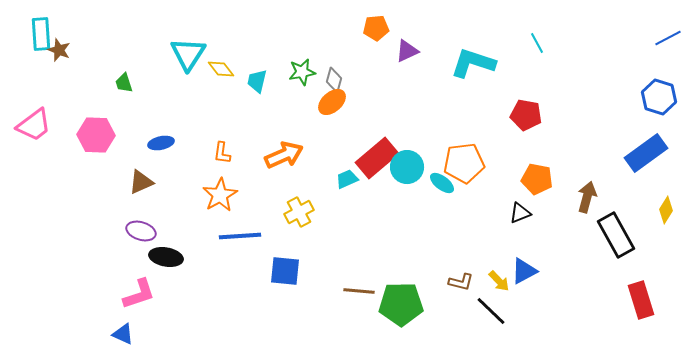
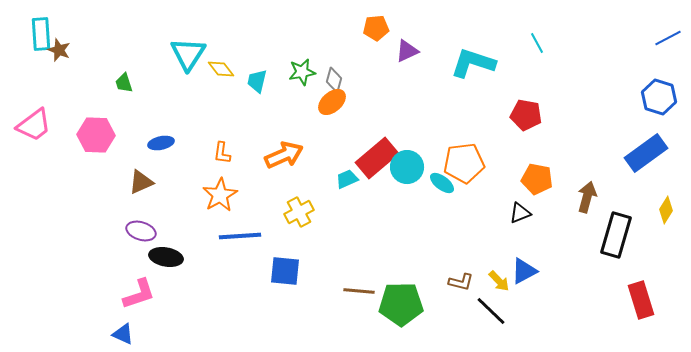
black rectangle at (616, 235): rotated 45 degrees clockwise
